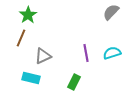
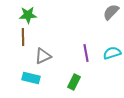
green star: rotated 30 degrees clockwise
brown line: moved 2 px right, 1 px up; rotated 24 degrees counterclockwise
